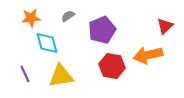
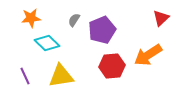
gray semicircle: moved 6 px right, 4 px down; rotated 24 degrees counterclockwise
red triangle: moved 4 px left, 8 px up
cyan diamond: rotated 30 degrees counterclockwise
orange arrow: rotated 20 degrees counterclockwise
red hexagon: rotated 15 degrees counterclockwise
purple line: moved 2 px down
